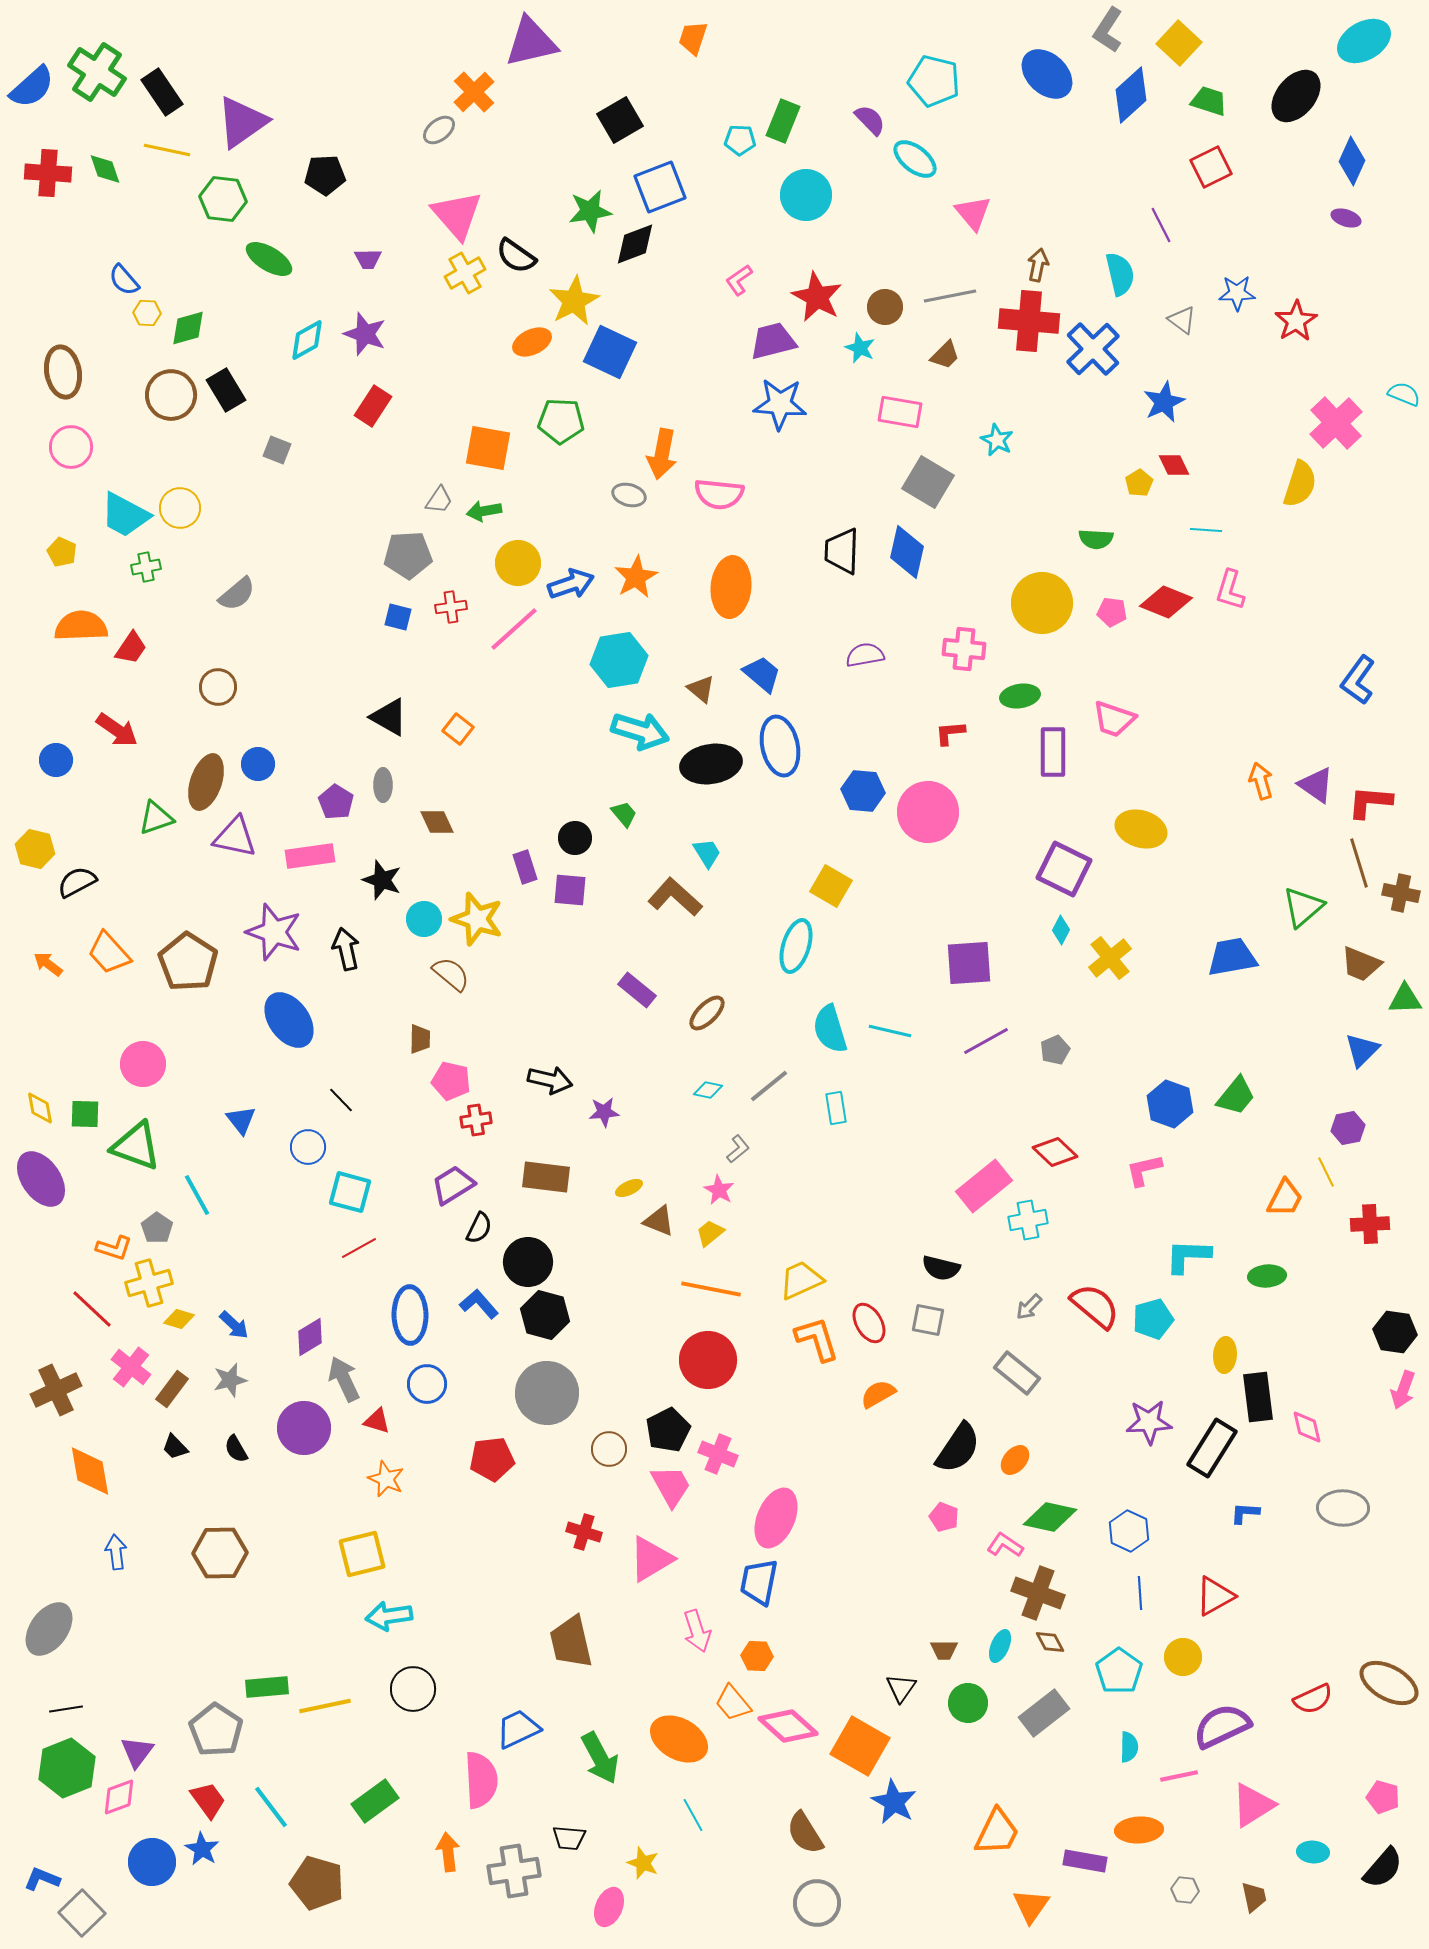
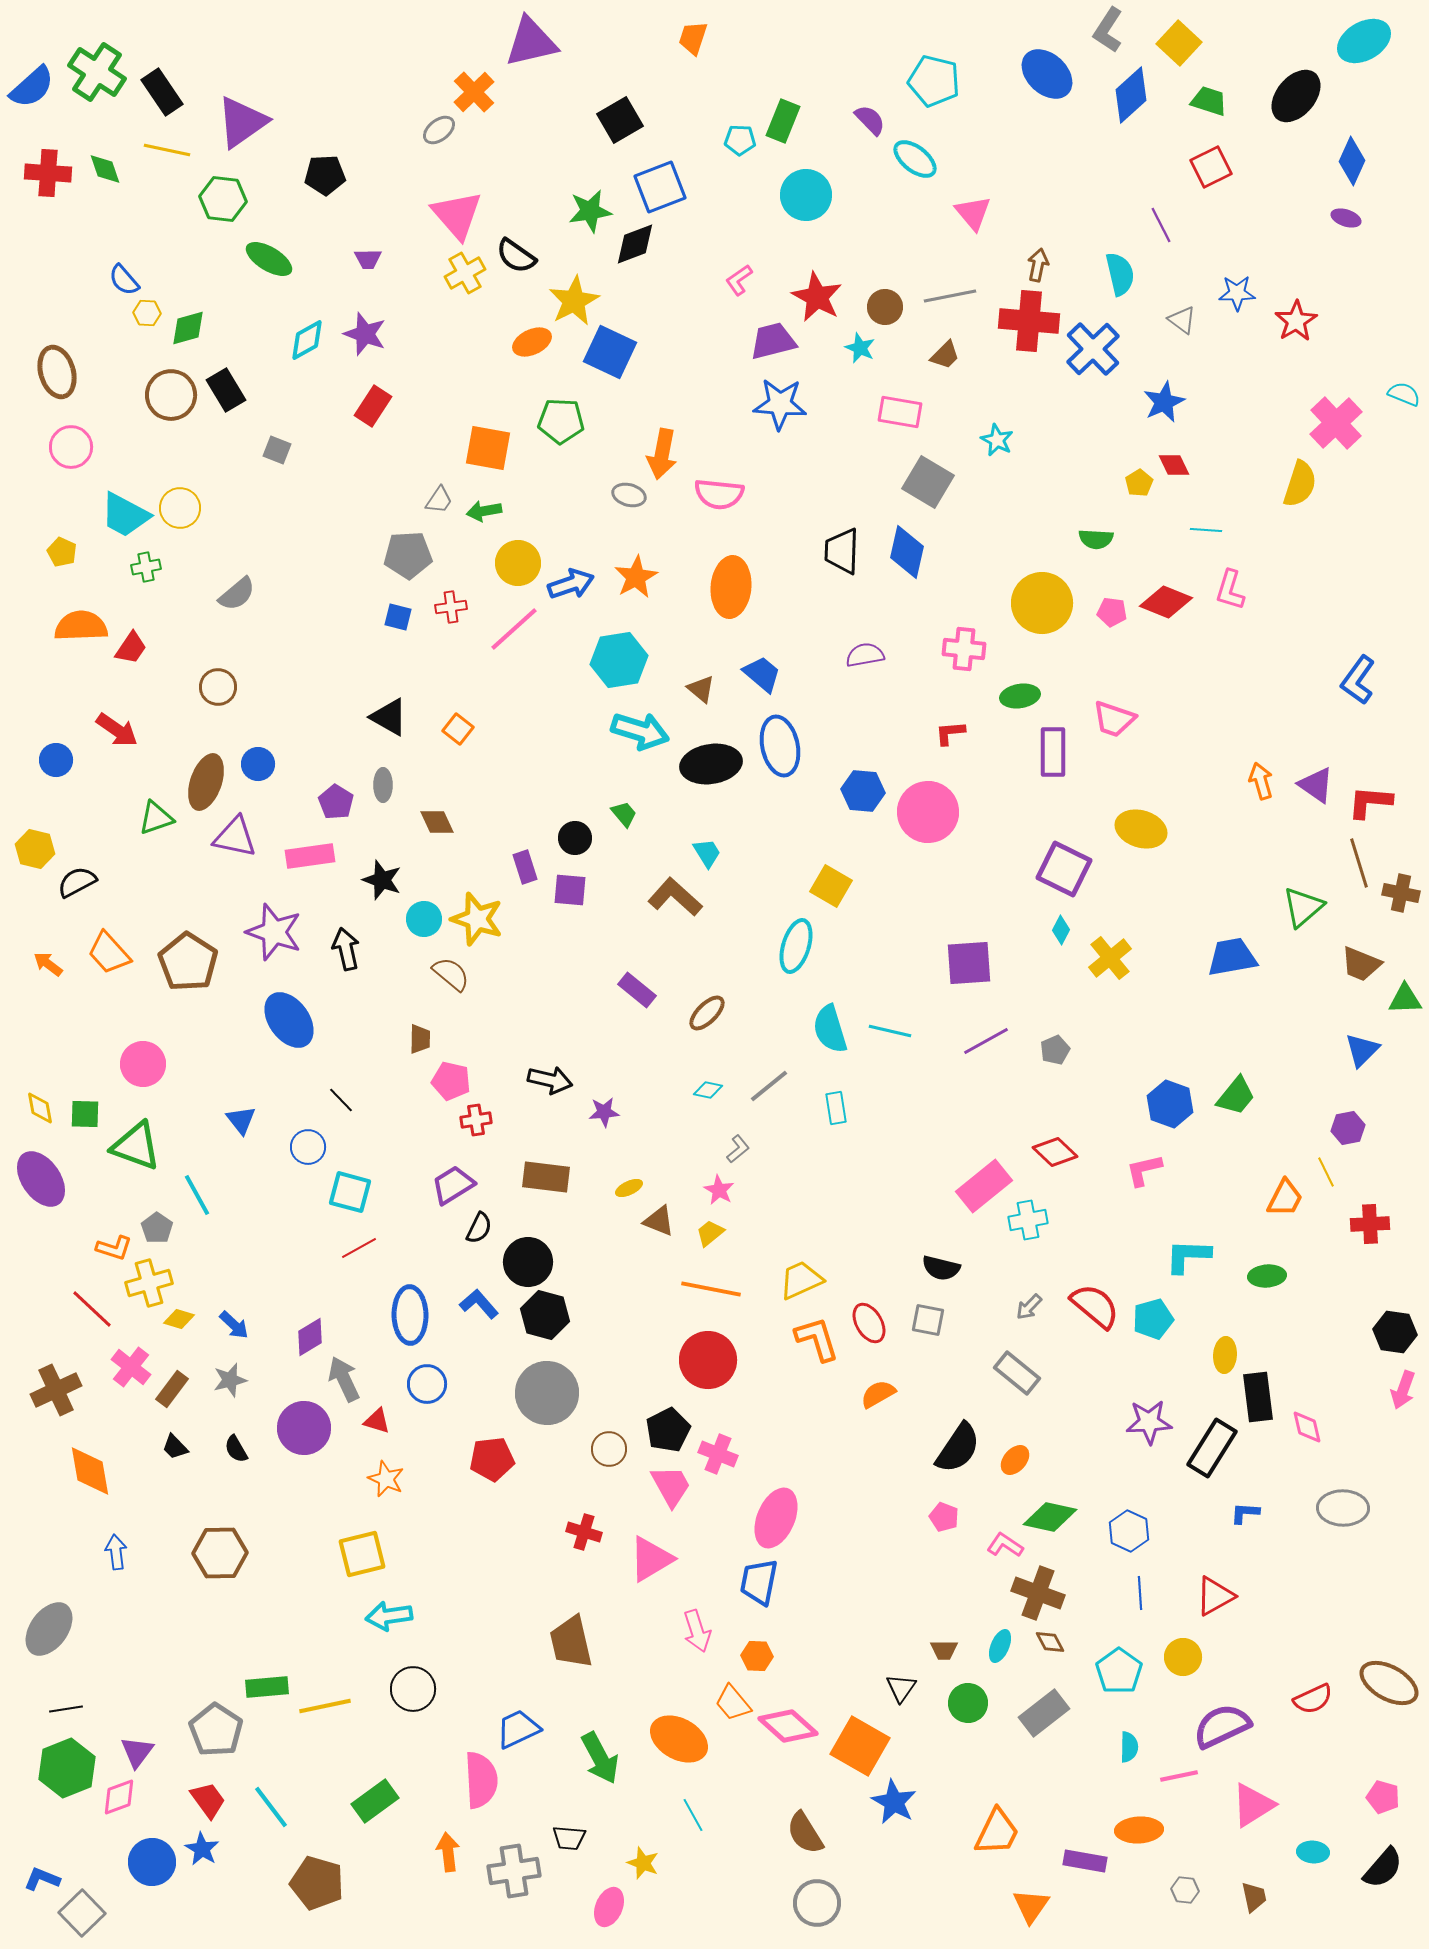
brown ellipse at (63, 372): moved 6 px left; rotated 6 degrees counterclockwise
